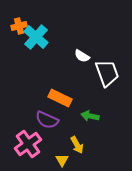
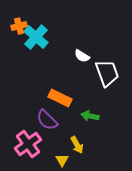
purple semicircle: rotated 20 degrees clockwise
